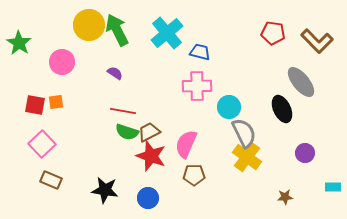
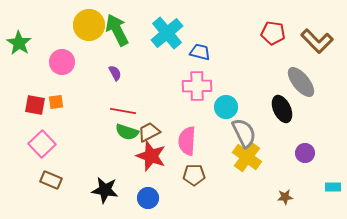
purple semicircle: rotated 28 degrees clockwise
cyan circle: moved 3 px left
pink semicircle: moved 1 px right, 3 px up; rotated 20 degrees counterclockwise
